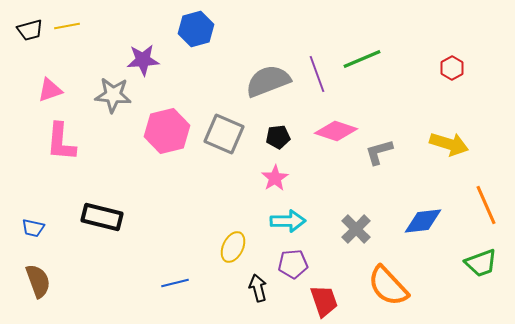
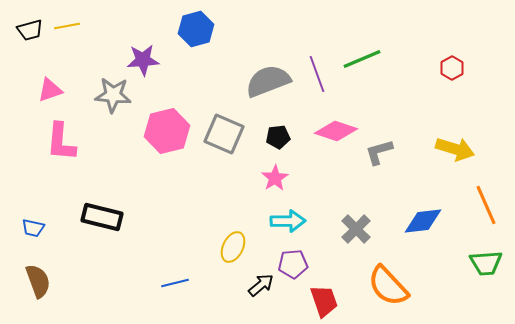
yellow arrow: moved 6 px right, 5 px down
green trapezoid: moved 5 px right; rotated 16 degrees clockwise
black arrow: moved 3 px right, 3 px up; rotated 64 degrees clockwise
